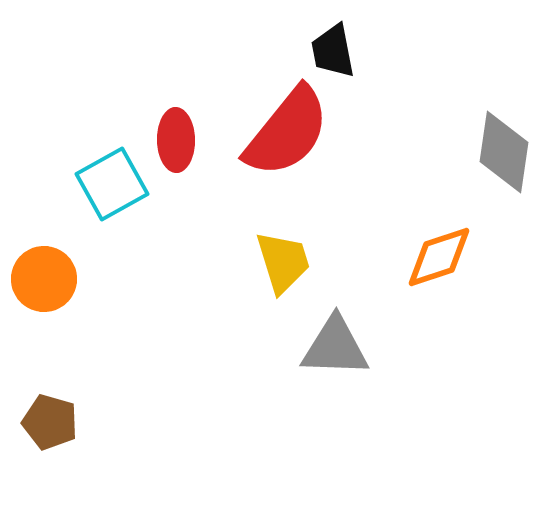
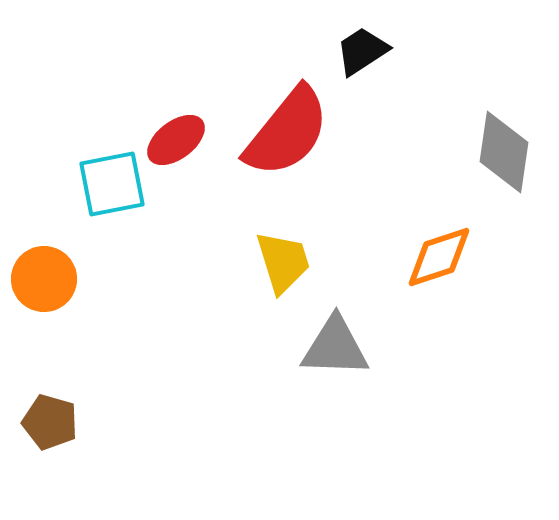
black trapezoid: moved 29 px right; rotated 68 degrees clockwise
red ellipse: rotated 54 degrees clockwise
cyan square: rotated 18 degrees clockwise
